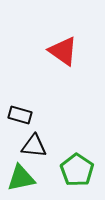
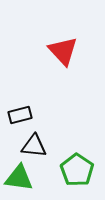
red triangle: rotated 12 degrees clockwise
black rectangle: rotated 30 degrees counterclockwise
green triangle: moved 2 px left; rotated 20 degrees clockwise
